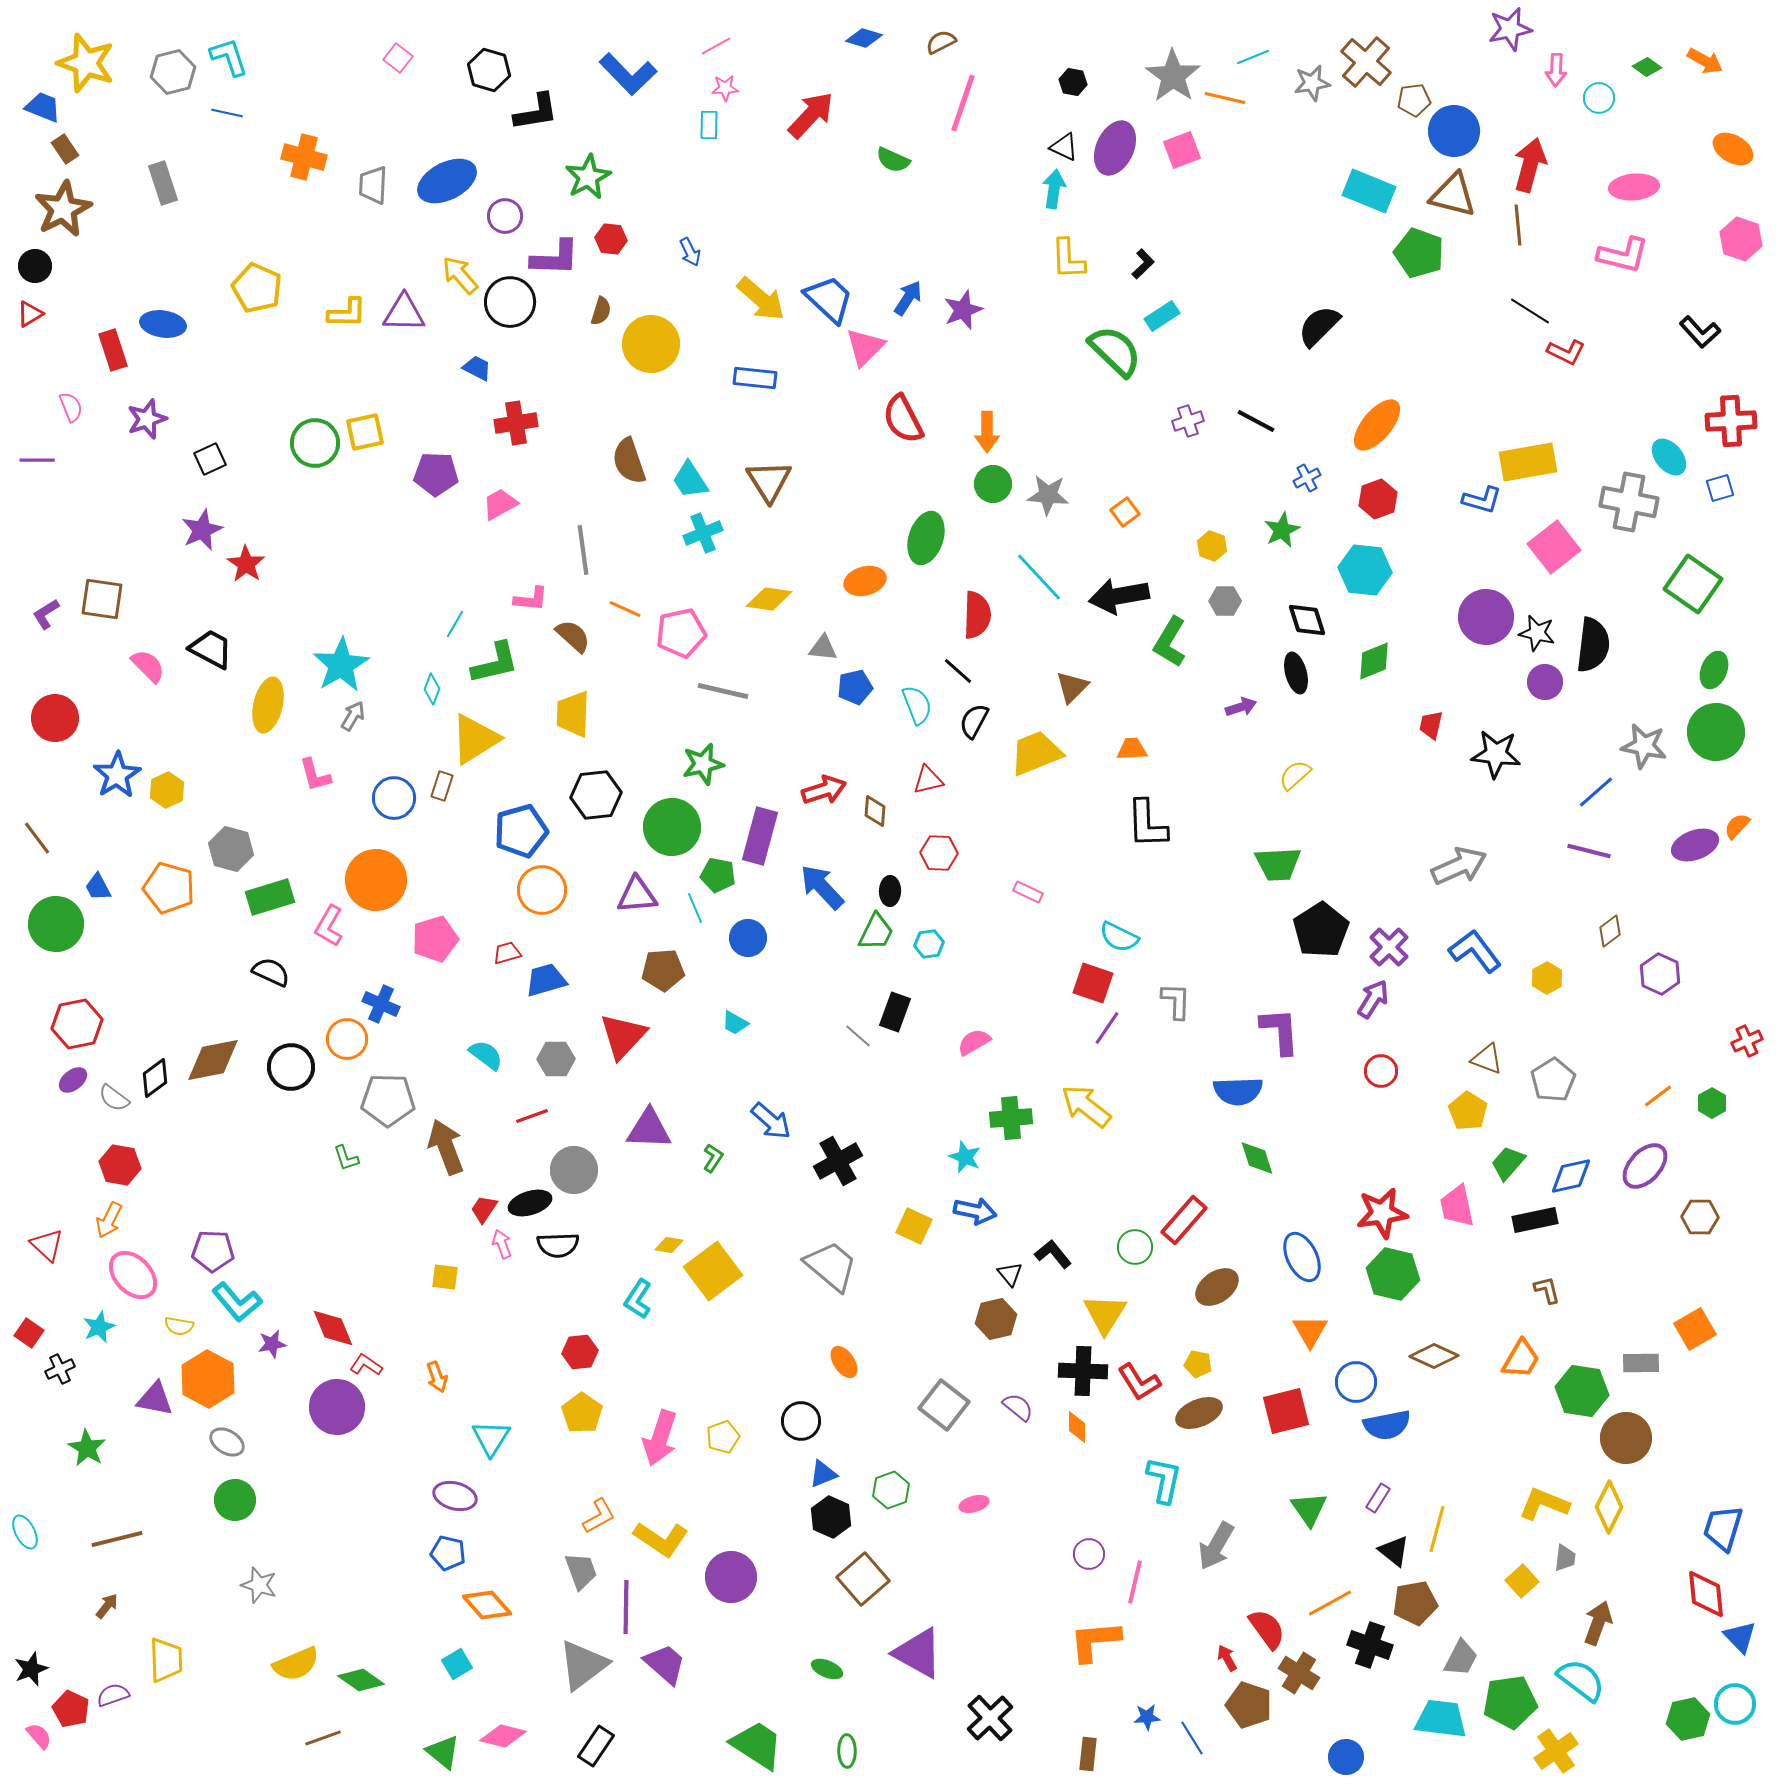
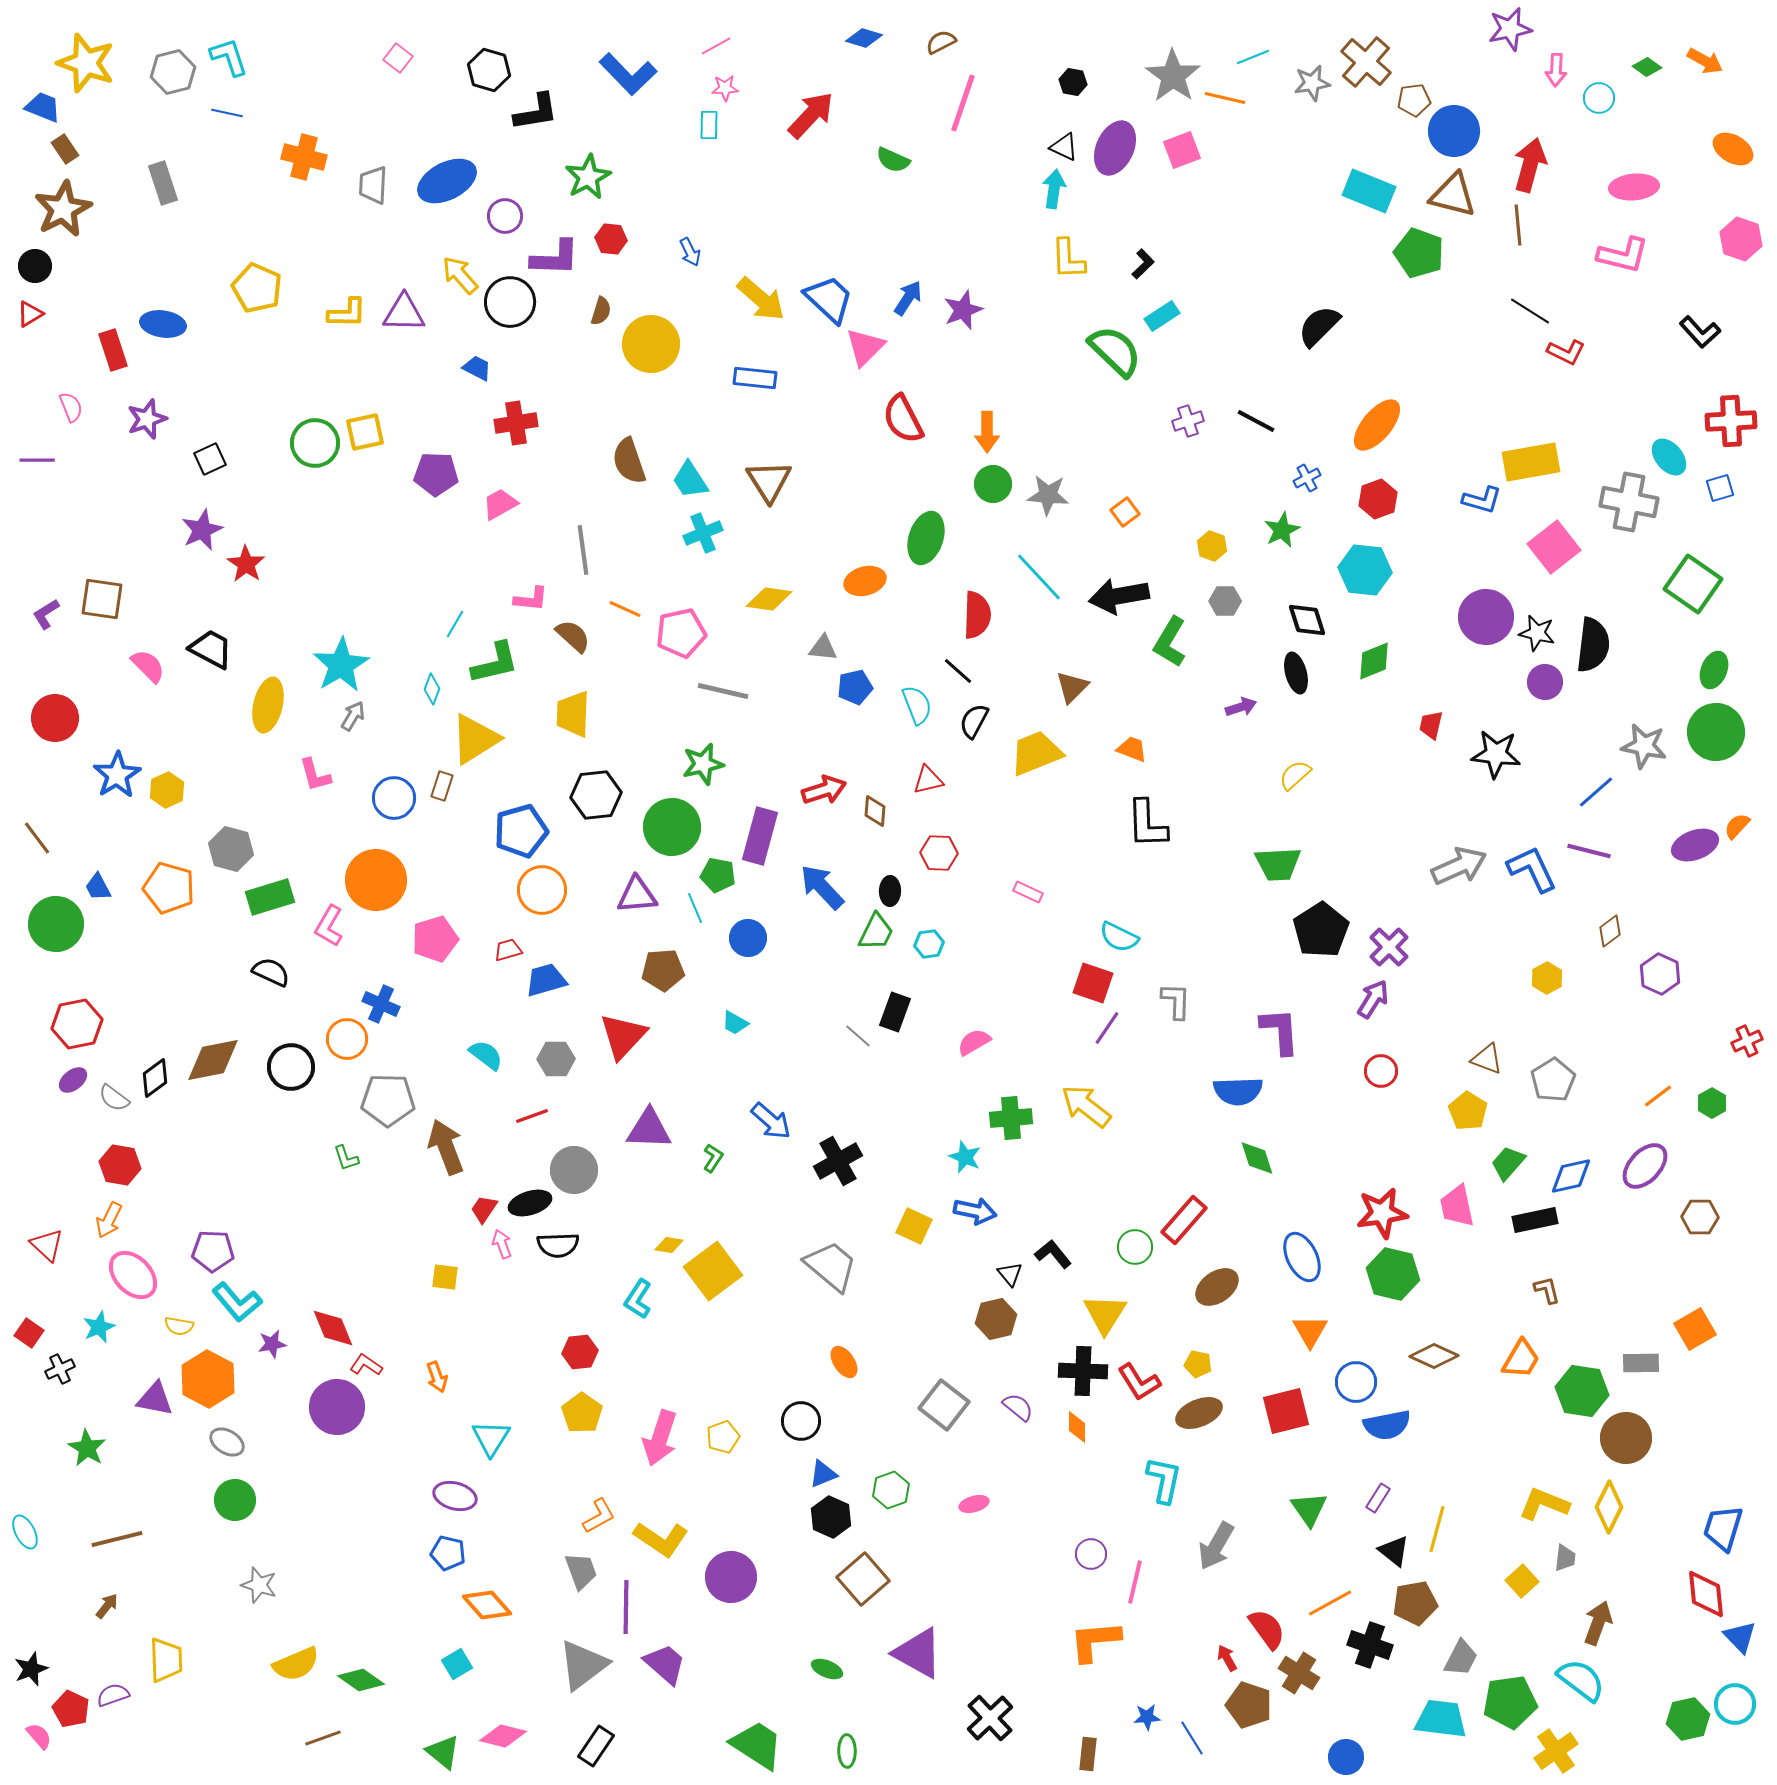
yellow rectangle at (1528, 462): moved 3 px right
orange trapezoid at (1132, 749): rotated 24 degrees clockwise
blue L-shape at (1475, 951): moved 57 px right, 82 px up; rotated 12 degrees clockwise
red trapezoid at (507, 953): moved 1 px right, 3 px up
purple circle at (1089, 1554): moved 2 px right
